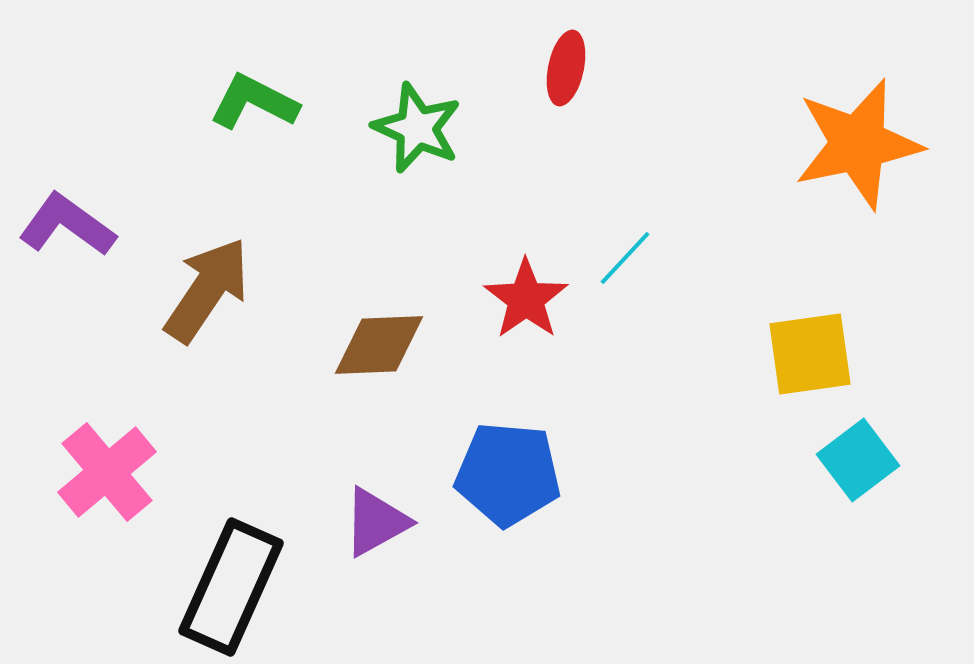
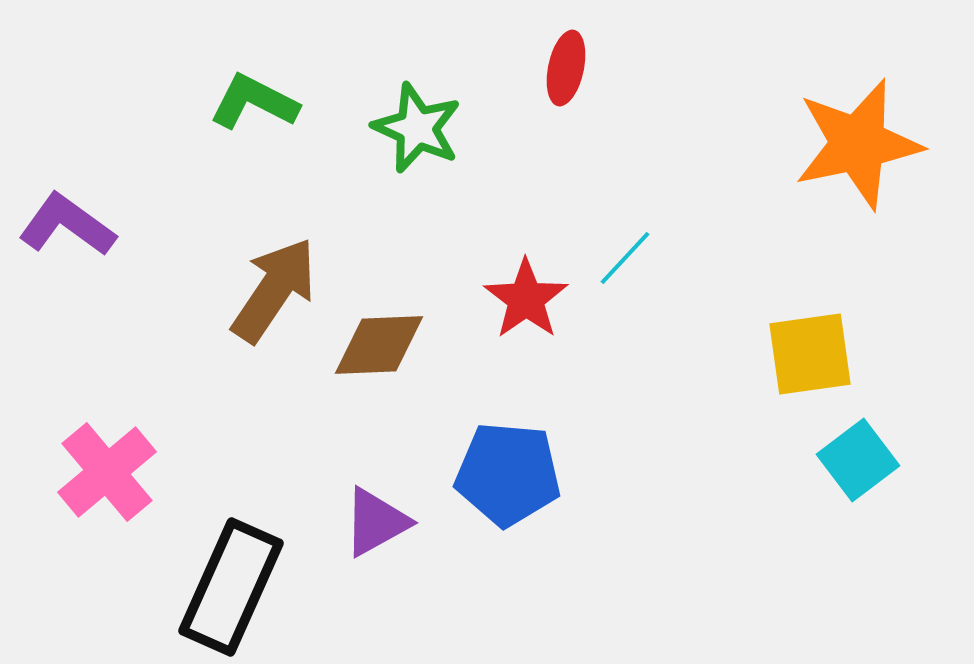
brown arrow: moved 67 px right
